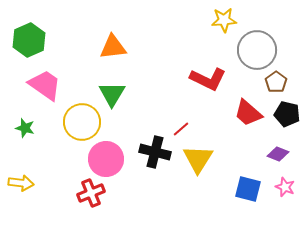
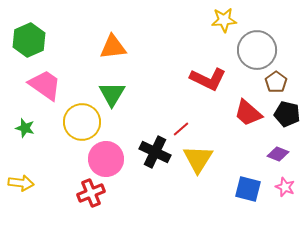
black cross: rotated 12 degrees clockwise
